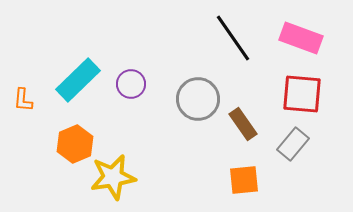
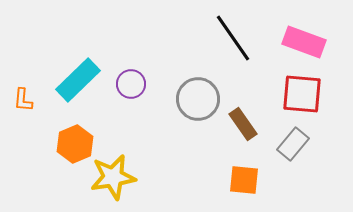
pink rectangle: moved 3 px right, 4 px down
orange square: rotated 12 degrees clockwise
